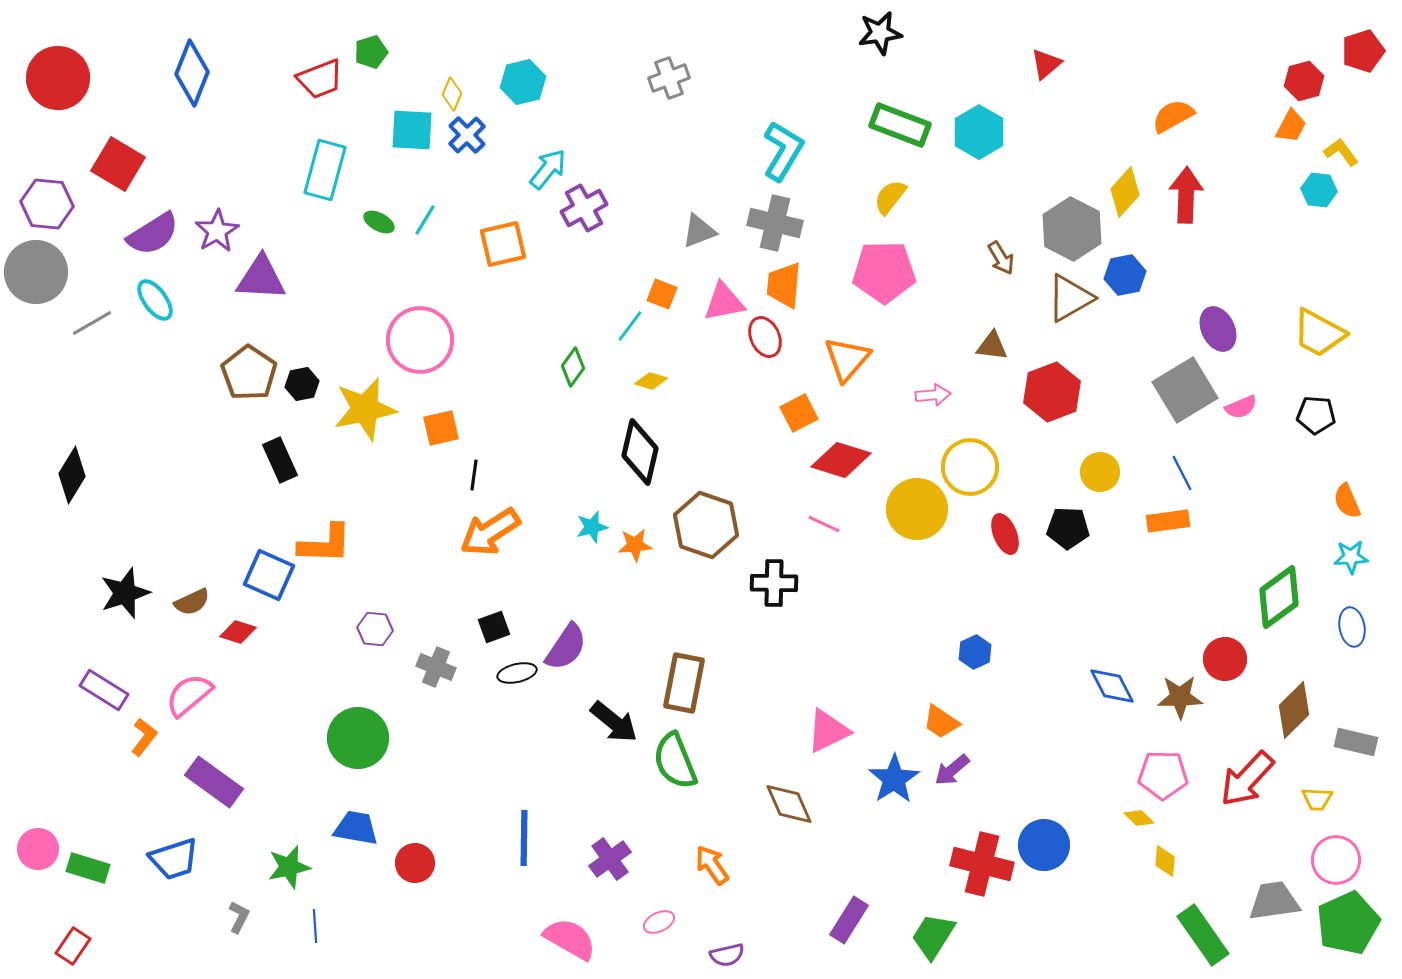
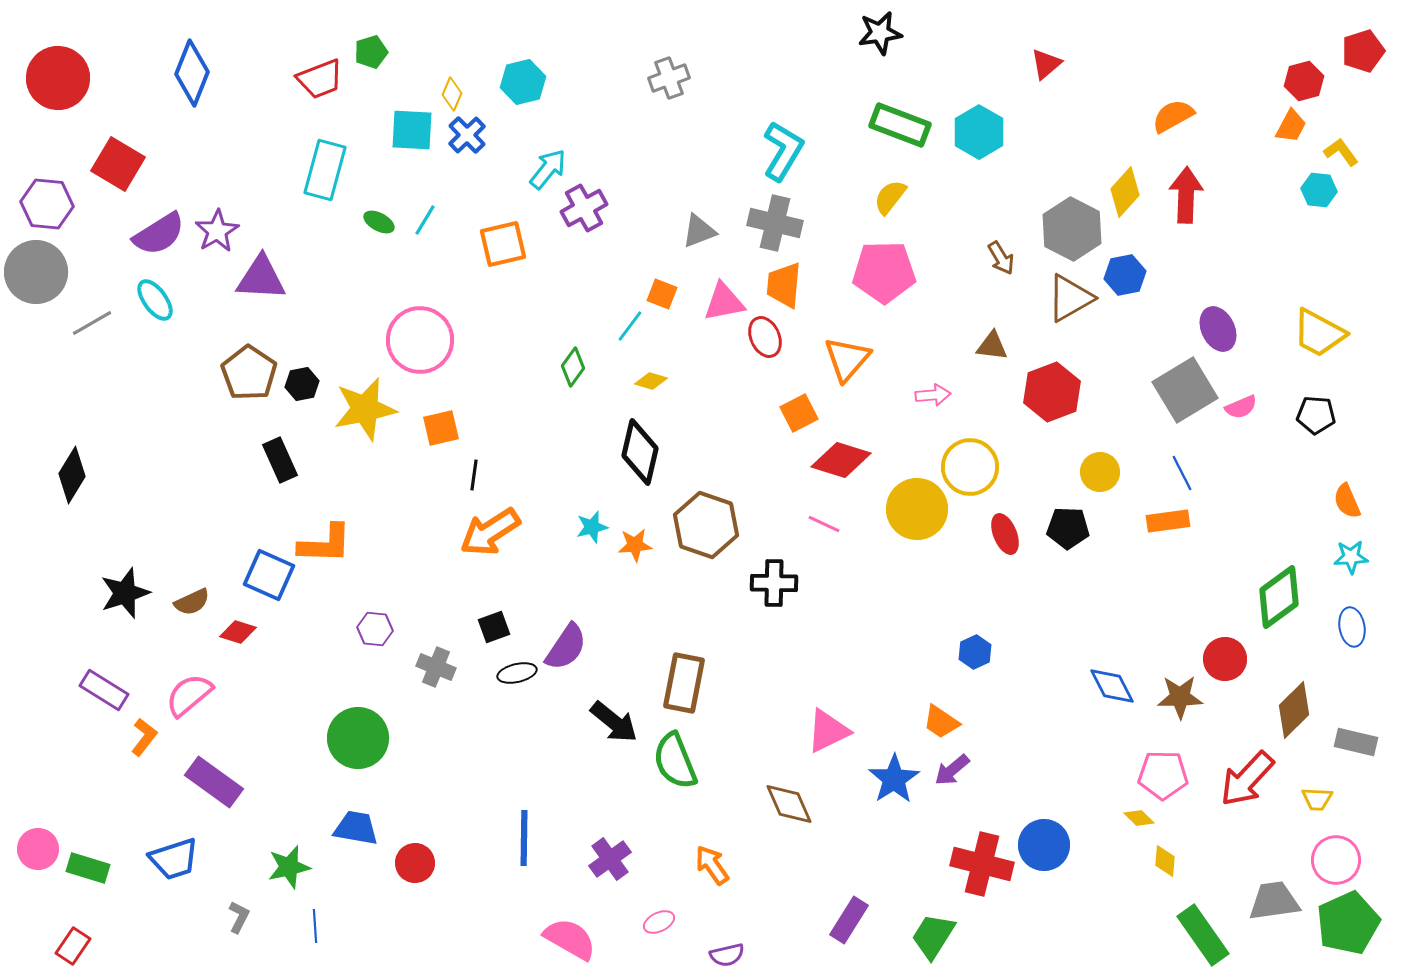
purple semicircle at (153, 234): moved 6 px right
